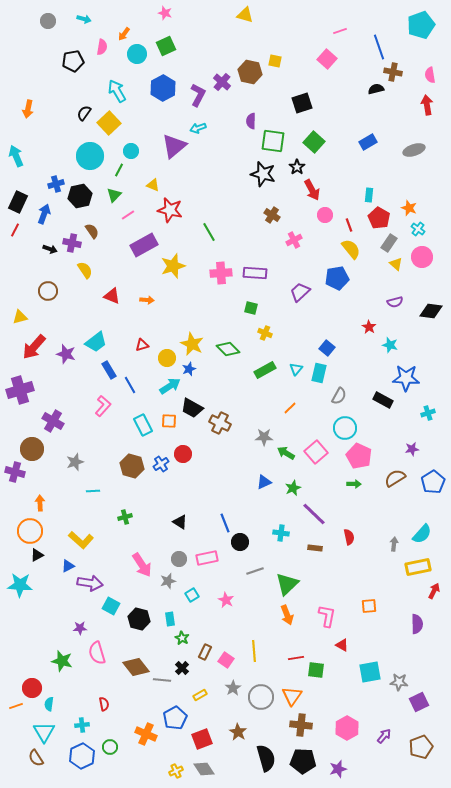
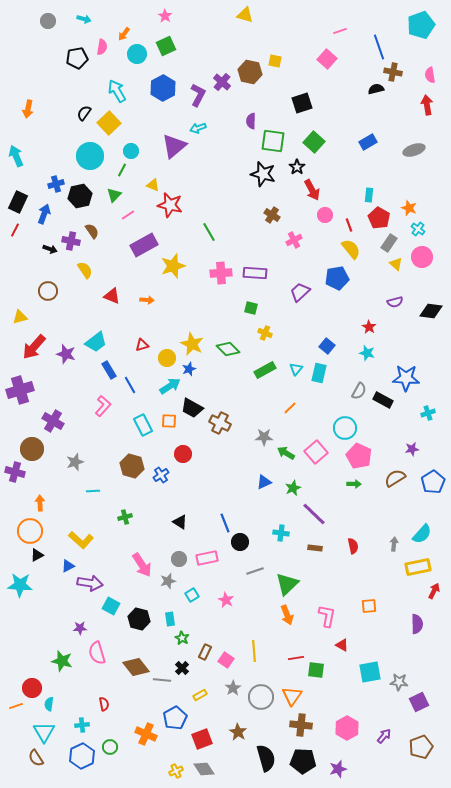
pink star at (165, 13): moved 3 px down; rotated 16 degrees clockwise
black pentagon at (73, 61): moved 4 px right, 3 px up
green line at (119, 170): moved 3 px right
red star at (170, 210): moved 5 px up
purple cross at (72, 243): moved 1 px left, 2 px up
cyan star at (390, 345): moved 23 px left, 8 px down
blue square at (327, 348): moved 2 px up
gray semicircle at (339, 396): moved 20 px right, 5 px up
blue cross at (161, 464): moved 11 px down
red semicircle at (349, 537): moved 4 px right, 9 px down
